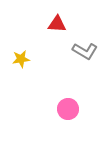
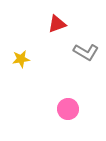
red triangle: rotated 24 degrees counterclockwise
gray L-shape: moved 1 px right, 1 px down
